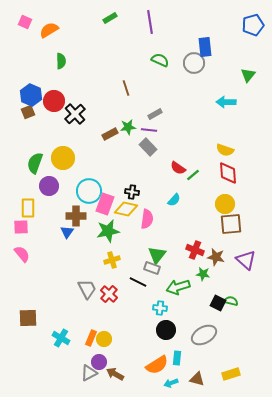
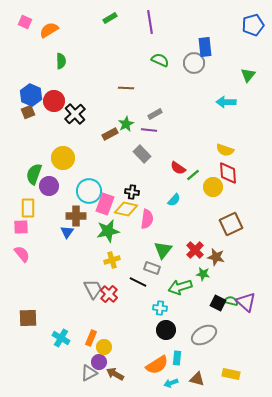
brown line at (126, 88): rotated 70 degrees counterclockwise
green star at (128, 127): moved 2 px left, 3 px up; rotated 21 degrees counterclockwise
gray rectangle at (148, 147): moved 6 px left, 7 px down
green semicircle at (35, 163): moved 1 px left, 11 px down
yellow circle at (225, 204): moved 12 px left, 17 px up
brown square at (231, 224): rotated 20 degrees counterclockwise
red cross at (195, 250): rotated 24 degrees clockwise
green triangle at (157, 255): moved 6 px right, 5 px up
purple triangle at (246, 260): moved 42 px down
green arrow at (178, 287): moved 2 px right
gray trapezoid at (87, 289): moved 6 px right
yellow circle at (104, 339): moved 8 px down
yellow rectangle at (231, 374): rotated 30 degrees clockwise
